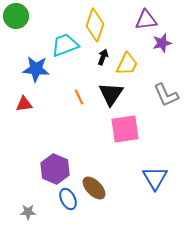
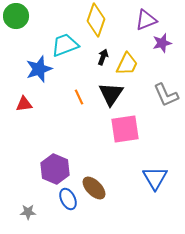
purple triangle: rotated 15 degrees counterclockwise
yellow diamond: moved 1 px right, 5 px up
blue star: moved 3 px right; rotated 24 degrees counterclockwise
